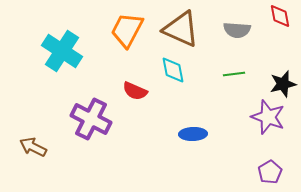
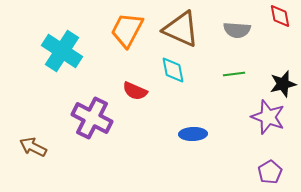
purple cross: moved 1 px right, 1 px up
